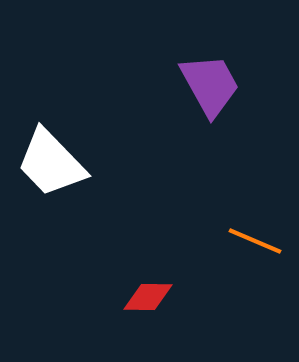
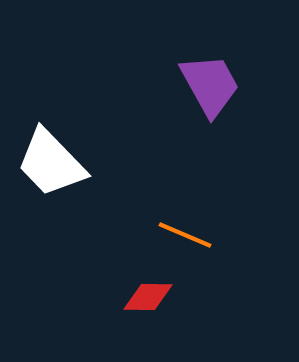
orange line: moved 70 px left, 6 px up
